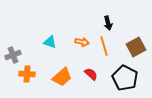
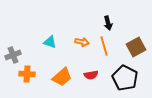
red semicircle: moved 1 px down; rotated 128 degrees clockwise
